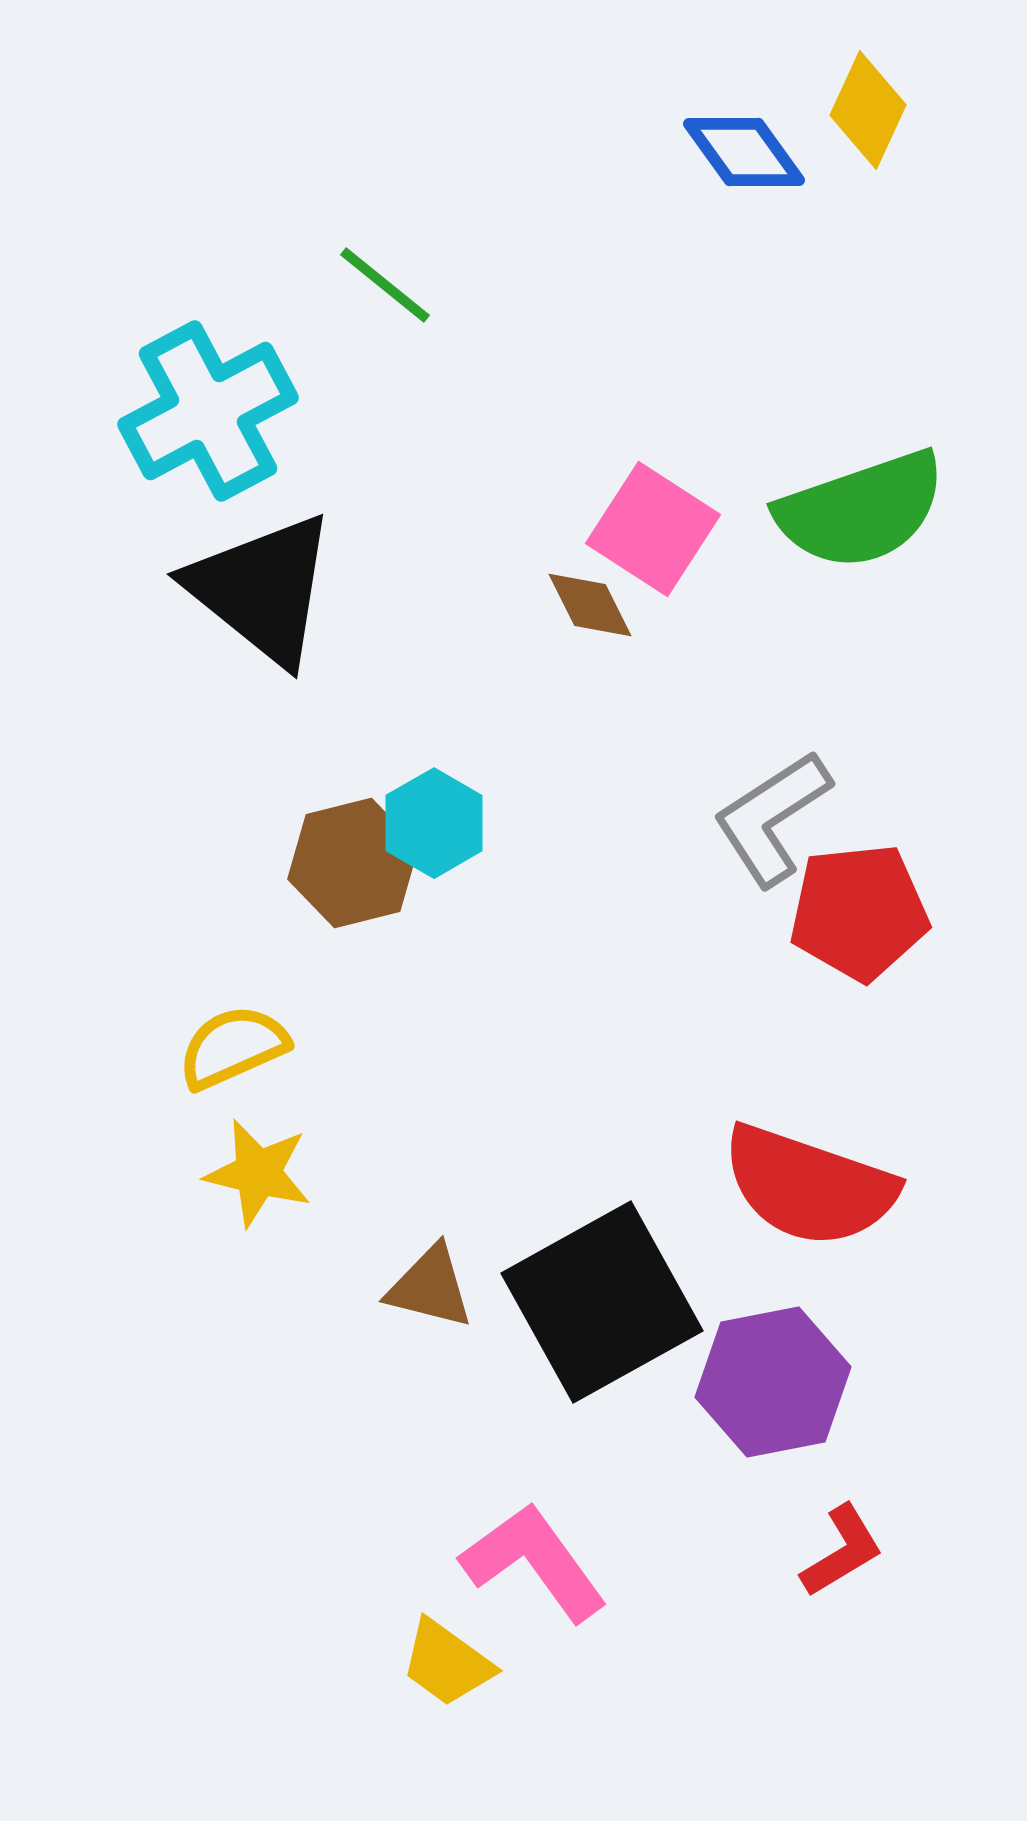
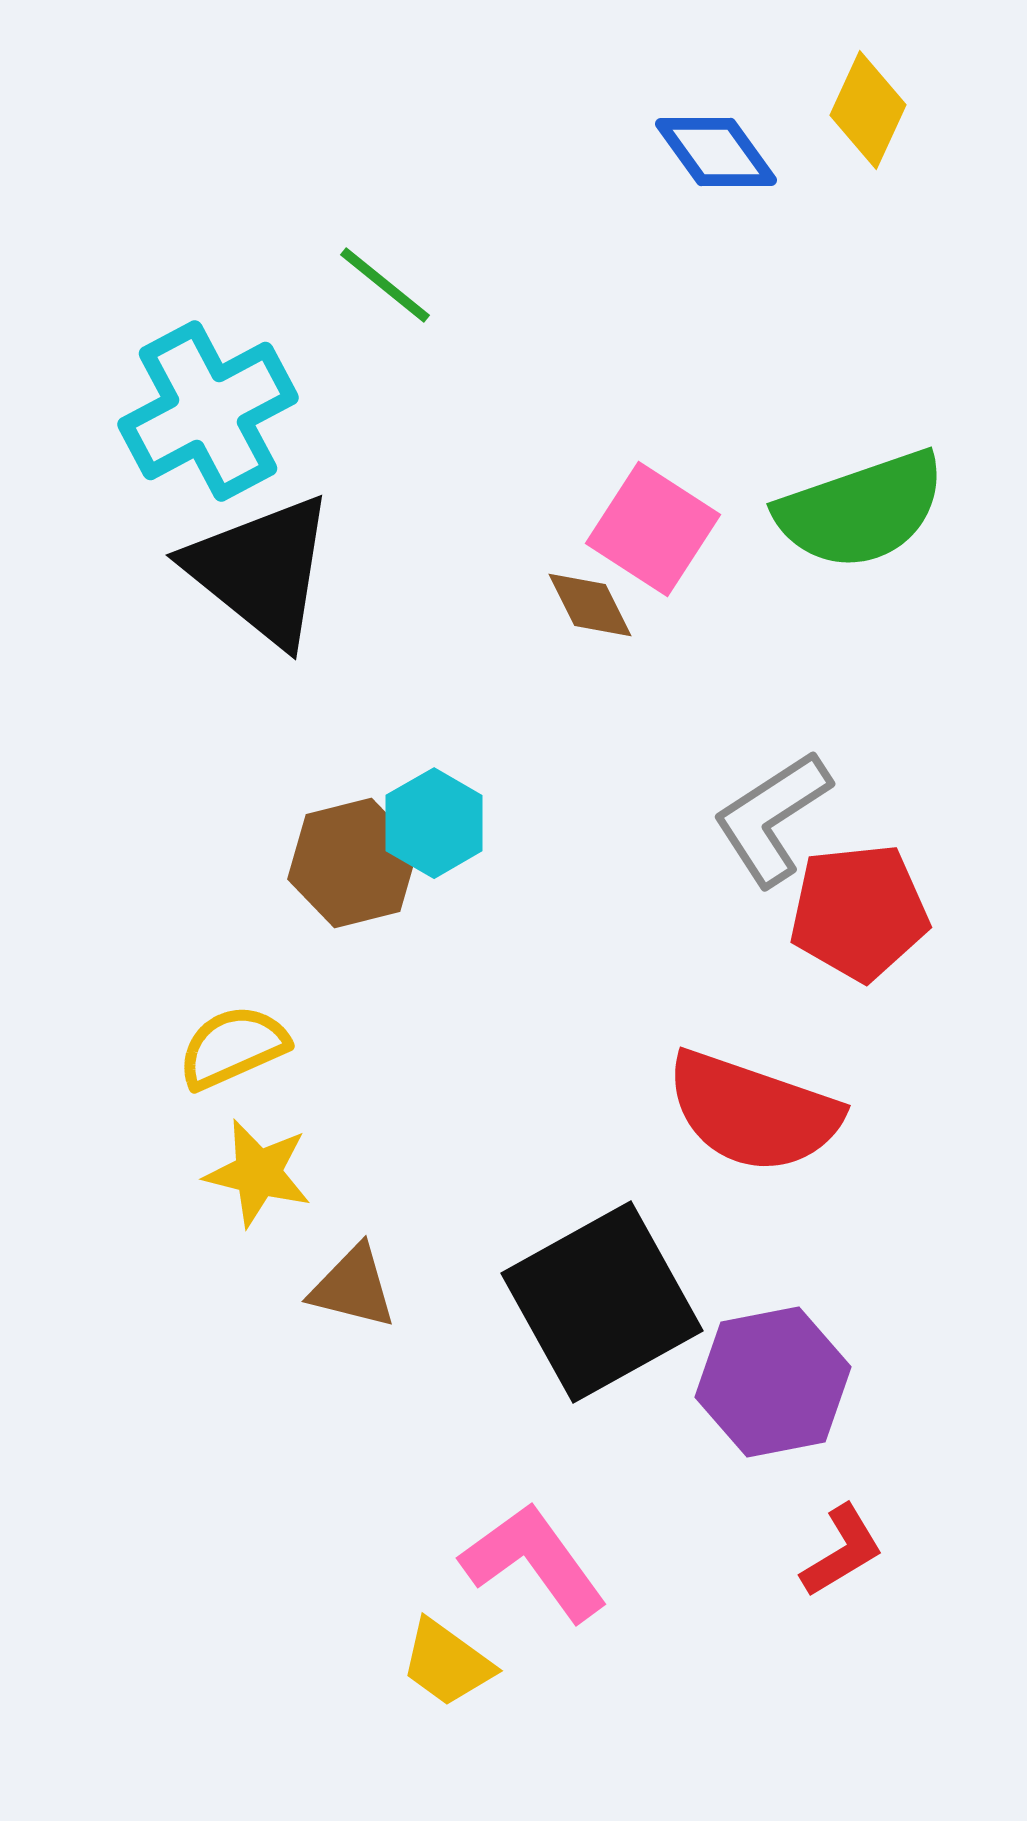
blue diamond: moved 28 px left
black triangle: moved 1 px left, 19 px up
red semicircle: moved 56 px left, 74 px up
brown triangle: moved 77 px left
